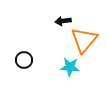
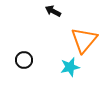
black arrow: moved 10 px left, 10 px up; rotated 35 degrees clockwise
cyan star: rotated 18 degrees counterclockwise
